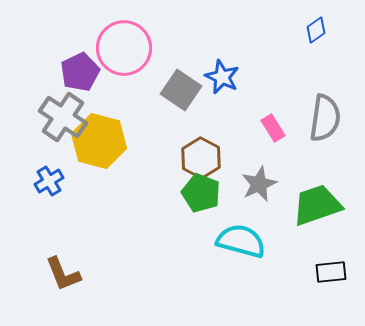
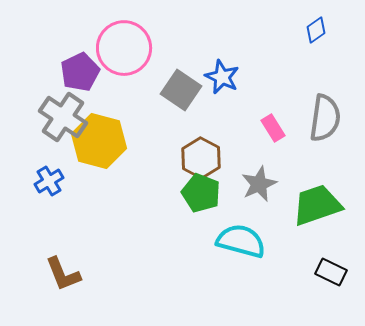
black rectangle: rotated 32 degrees clockwise
